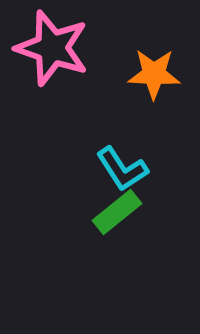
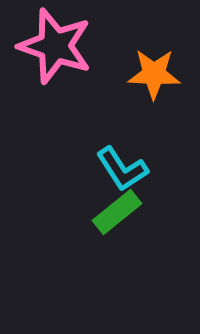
pink star: moved 3 px right, 2 px up
